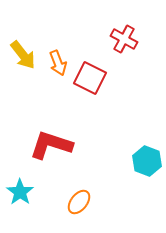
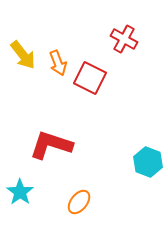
cyan hexagon: moved 1 px right, 1 px down
